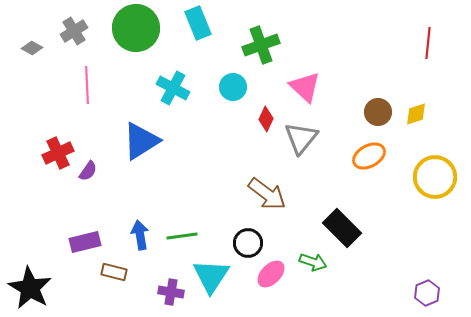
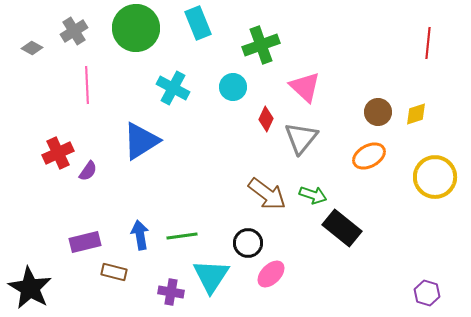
black rectangle: rotated 6 degrees counterclockwise
green arrow: moved 67 px up
purple hexagon: rotated 20 degrees counterclockwise
